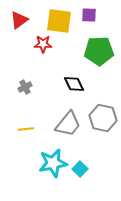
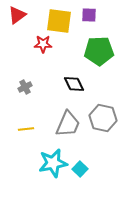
red triangle: moved 2 px left, 5 px up
gray trapezoid: rotated 16 degrees counterclockwise
